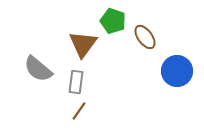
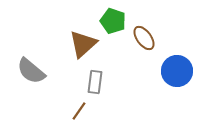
brown ellipse: moved 1 px left, 1 px down
brown triangle: rotated 12 degrees clockwise
gray semicircle: moved 7 px left, 2 px down
gray rectangle: moved 19 px right
